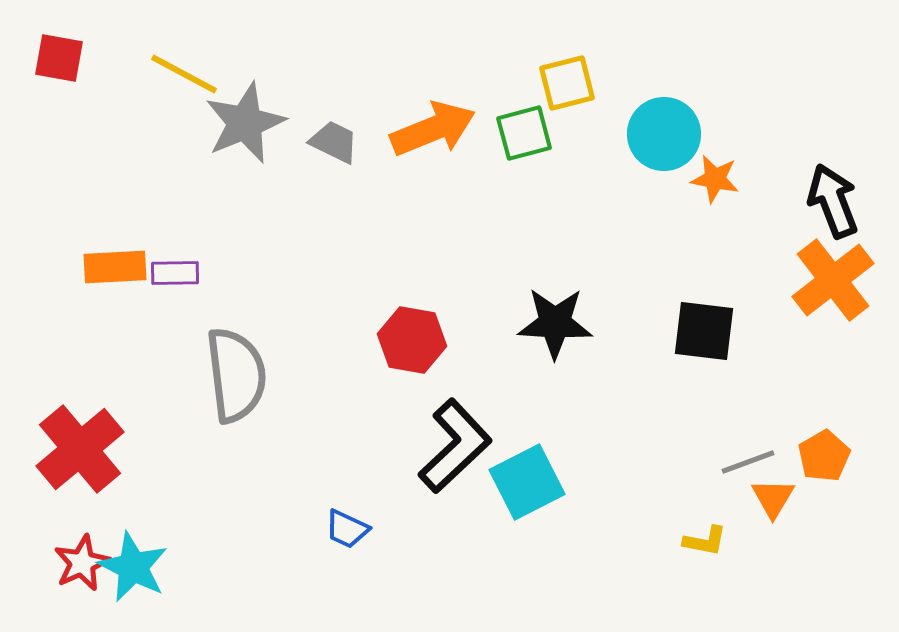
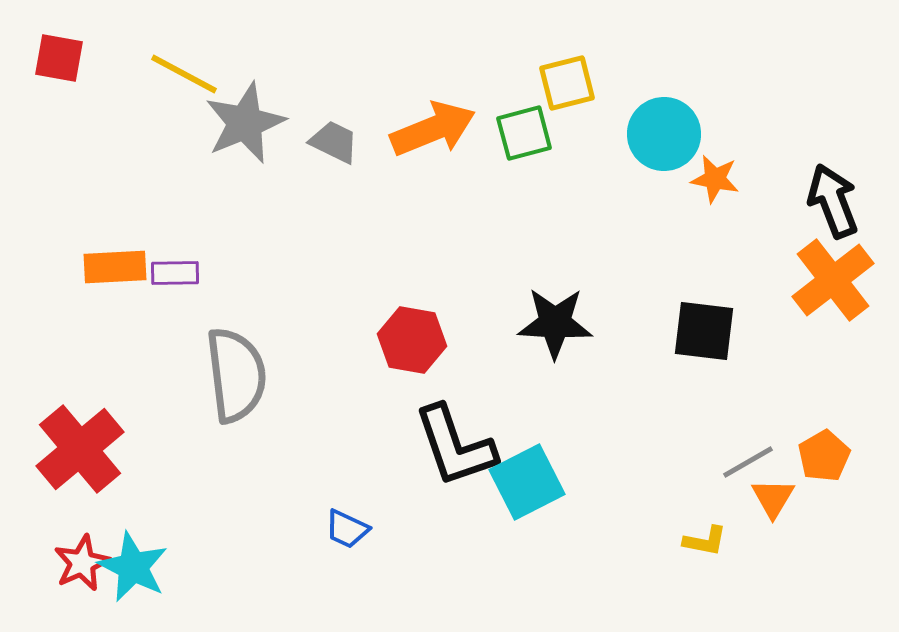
black L-shape: rotated 114 degrees clockwise
gray line: rotated 10 degrees counterclockwise
